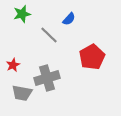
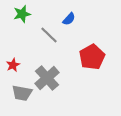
gray cross: rotated 25 degrees counterclockwise
